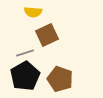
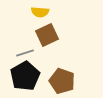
yellow semicircle: moved 7 px right
brown pentagon: moved 2 px right, 2 px down
